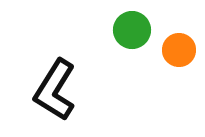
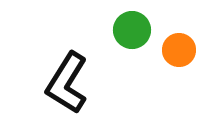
black L-shape: moved 12 px right, 7 px up
